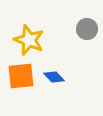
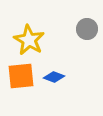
yellow star: rotated 8 degrees clockwise
blue diamond: rotated 25 degrees counterclockwise
